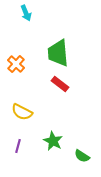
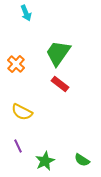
green trapezoid: rotated 40 degrees clockwise
green star: moved 8 px left, 20 px down; rotated 18 degrees clockwise
purple line: rotated 40 degrees counterclockwise
green semicircle: moved 4 px down
